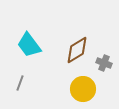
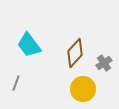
brown diamond: moved 2 px left, 3 px down; rotated 16 degrees counterclockwise
gray cross: rotated 35 degrees clockwise
gray line: moved 4 px left
